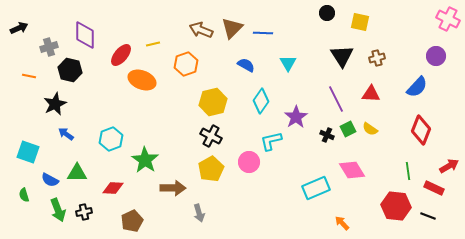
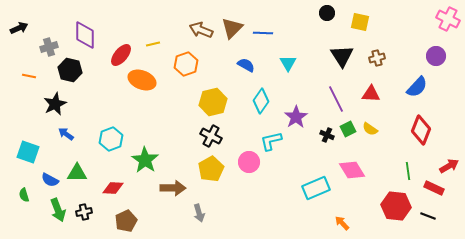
brown pentagon at (132, 221): moved 6 px left
